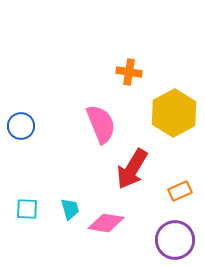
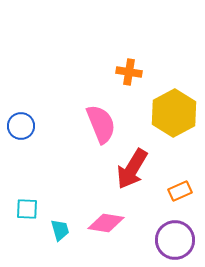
cyan trapezoid: moved 10 px left, 21 px down
